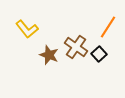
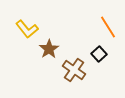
orange line: rotated 65 degrees counterclockwise
brown cross: moved 2 px left, 23 px down
brown star: moved 6 px up; rotated 18 degrees clockwise
